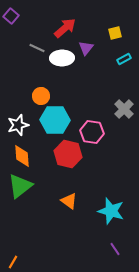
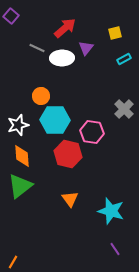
orange triangle: moved 1 px right, 2 px up; rotated 18 degrees clockwise
